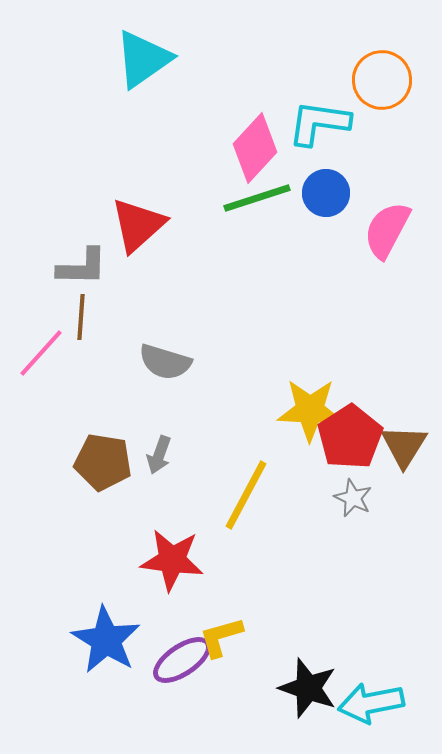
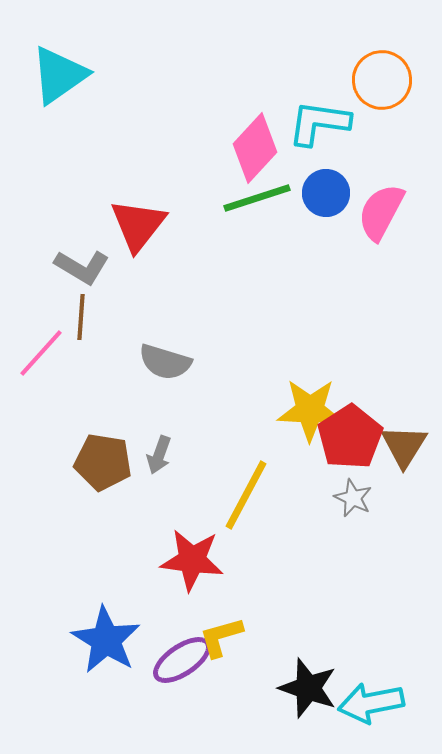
cyan triangle: moved 84 px left, 16 px down
red triangle: rotated 10 degrees counterclockwise
pink semicircle: moved 6 px left, 18 px up
gray L-shape: rotated 30 degrees clockwise
red star: moved 20 px right
